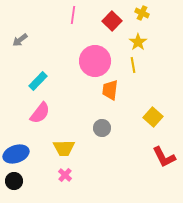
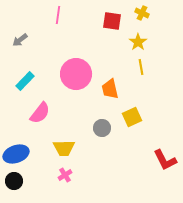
pink line: moved 15 px left
red square: rotated 36 degrees counterclockwise
pink circle: moved 19 px left, 13 px down
yellow line: moved 8 px right, 2 px down
cyan rectangle: moved 13 px left
orange trapezoid: moved 1 px up; rotated 20 degrees counterclockwise
yellow square: moved 21 px left; rotated 24 degrees clockwise
red L-shape: moved 1 px right, 3 px down
pink cross: rotated 16 degrees clockwise
